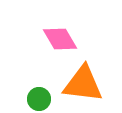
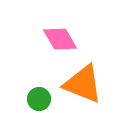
orange triangle: rotated 15 degrees clockwise
